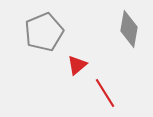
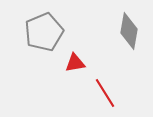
gray diamond: moved 2 px down
red triangle: moved 2 px left, 2 px up; rotated 30 degrees clockwise
